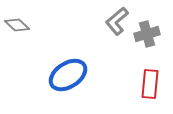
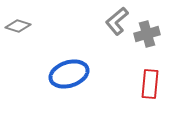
gray diamond: moved 1 px right, 1 px down; rotated 25 degrees counterclockwise
blue ellipse: moved 1 px right, 1 px up; rotated 15 degrees clockwise
